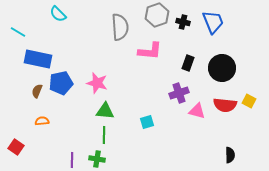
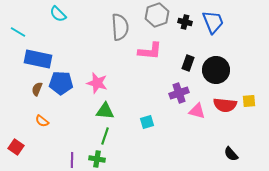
black cross: moved 2 px right
black circle: moved 6 px left, 2 px down
blue pentagon: rotated 15 degrees clockwise
brown semicircle: moved 2 px up
yellow square: rotated 32 degrees counterclockwise
orange semicircle: rotated 136 degrees counterclockwise
green line: moved 1 px right, 1 px down; rotated 18 degrees clockwise
black semicircle: moved 1 px right, 1 px up; rotated 140 degrees clockwise
